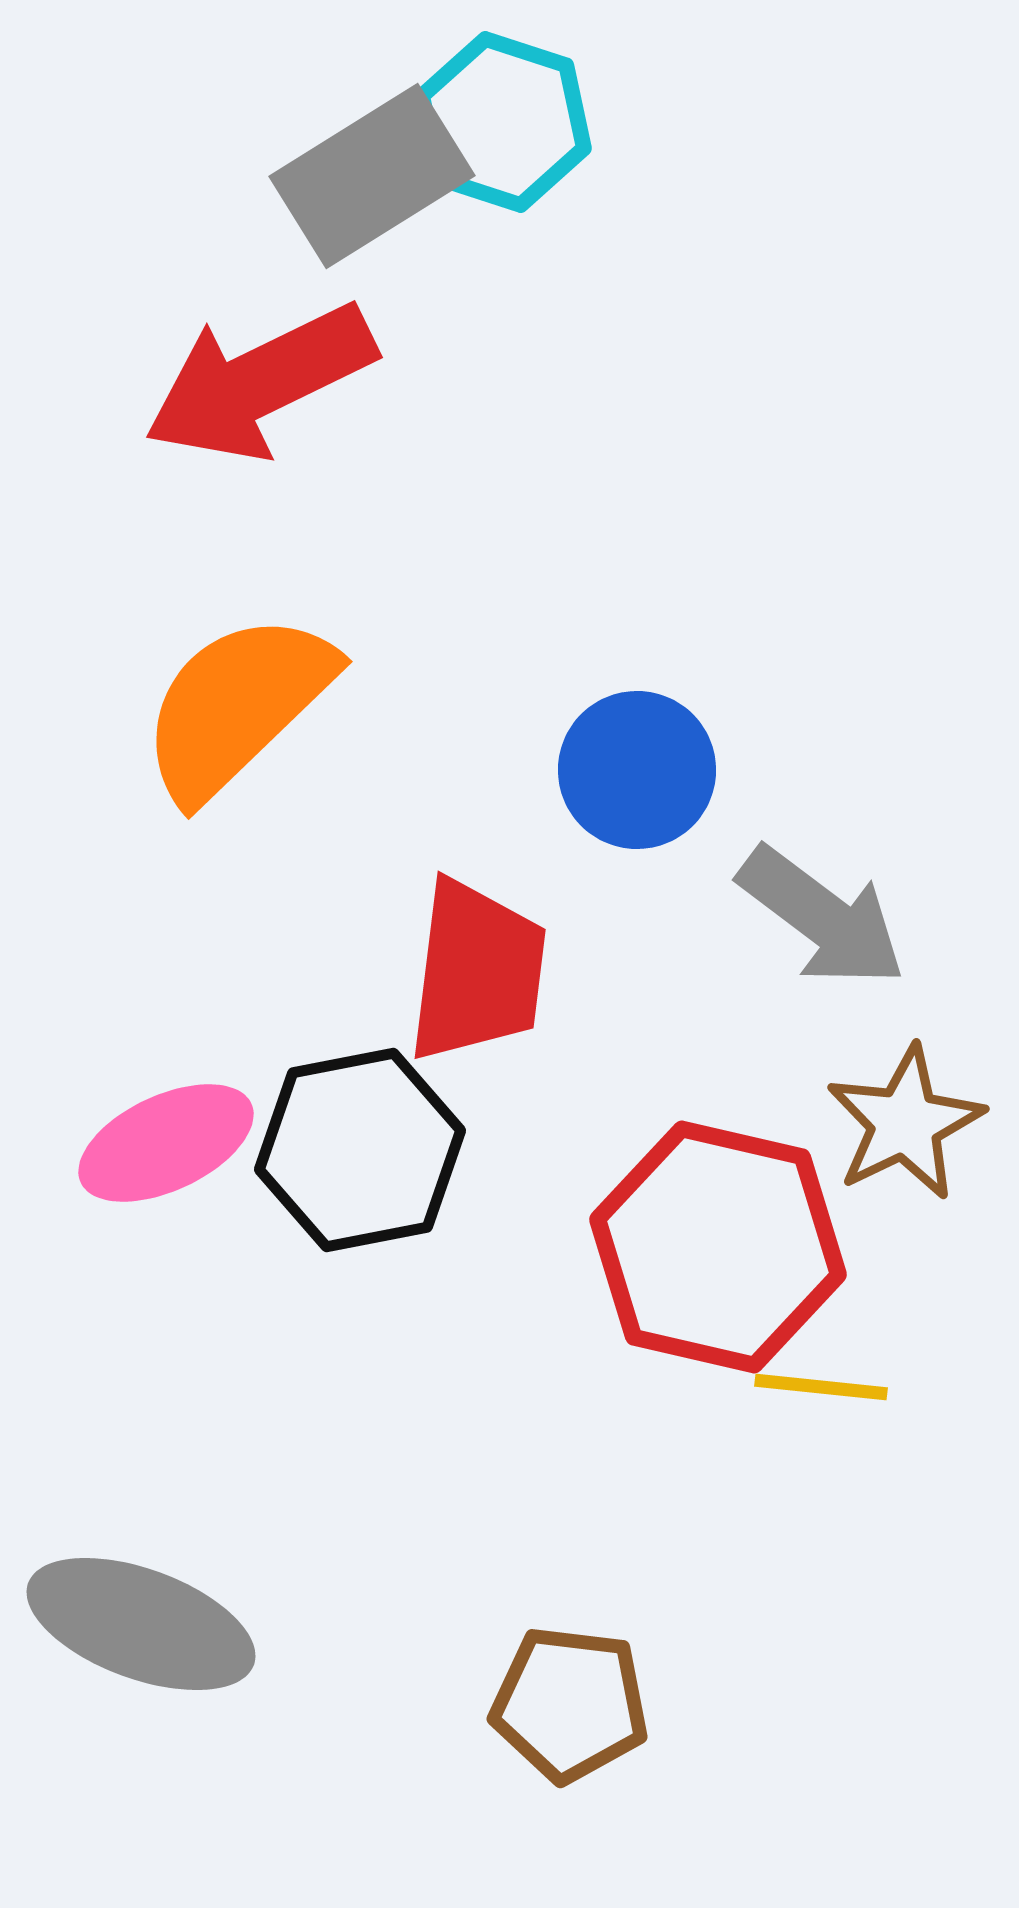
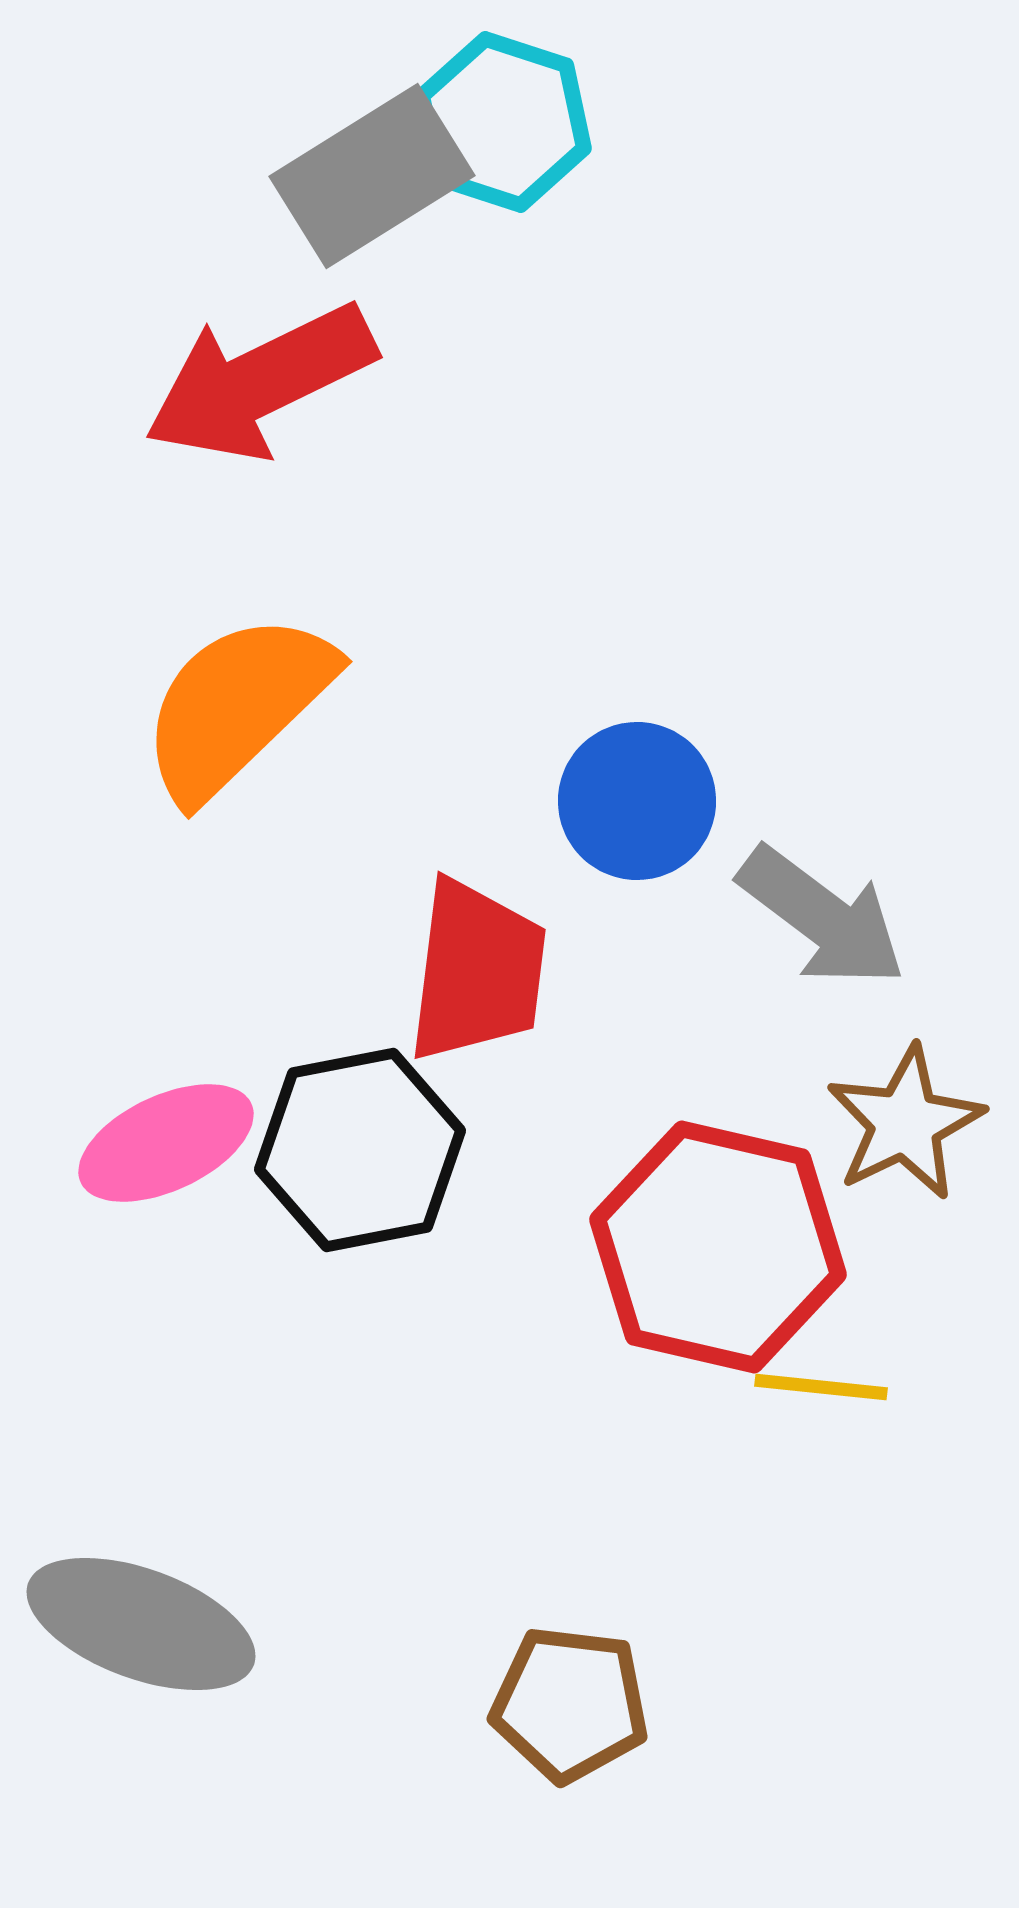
blue circle: moved 31 px down
